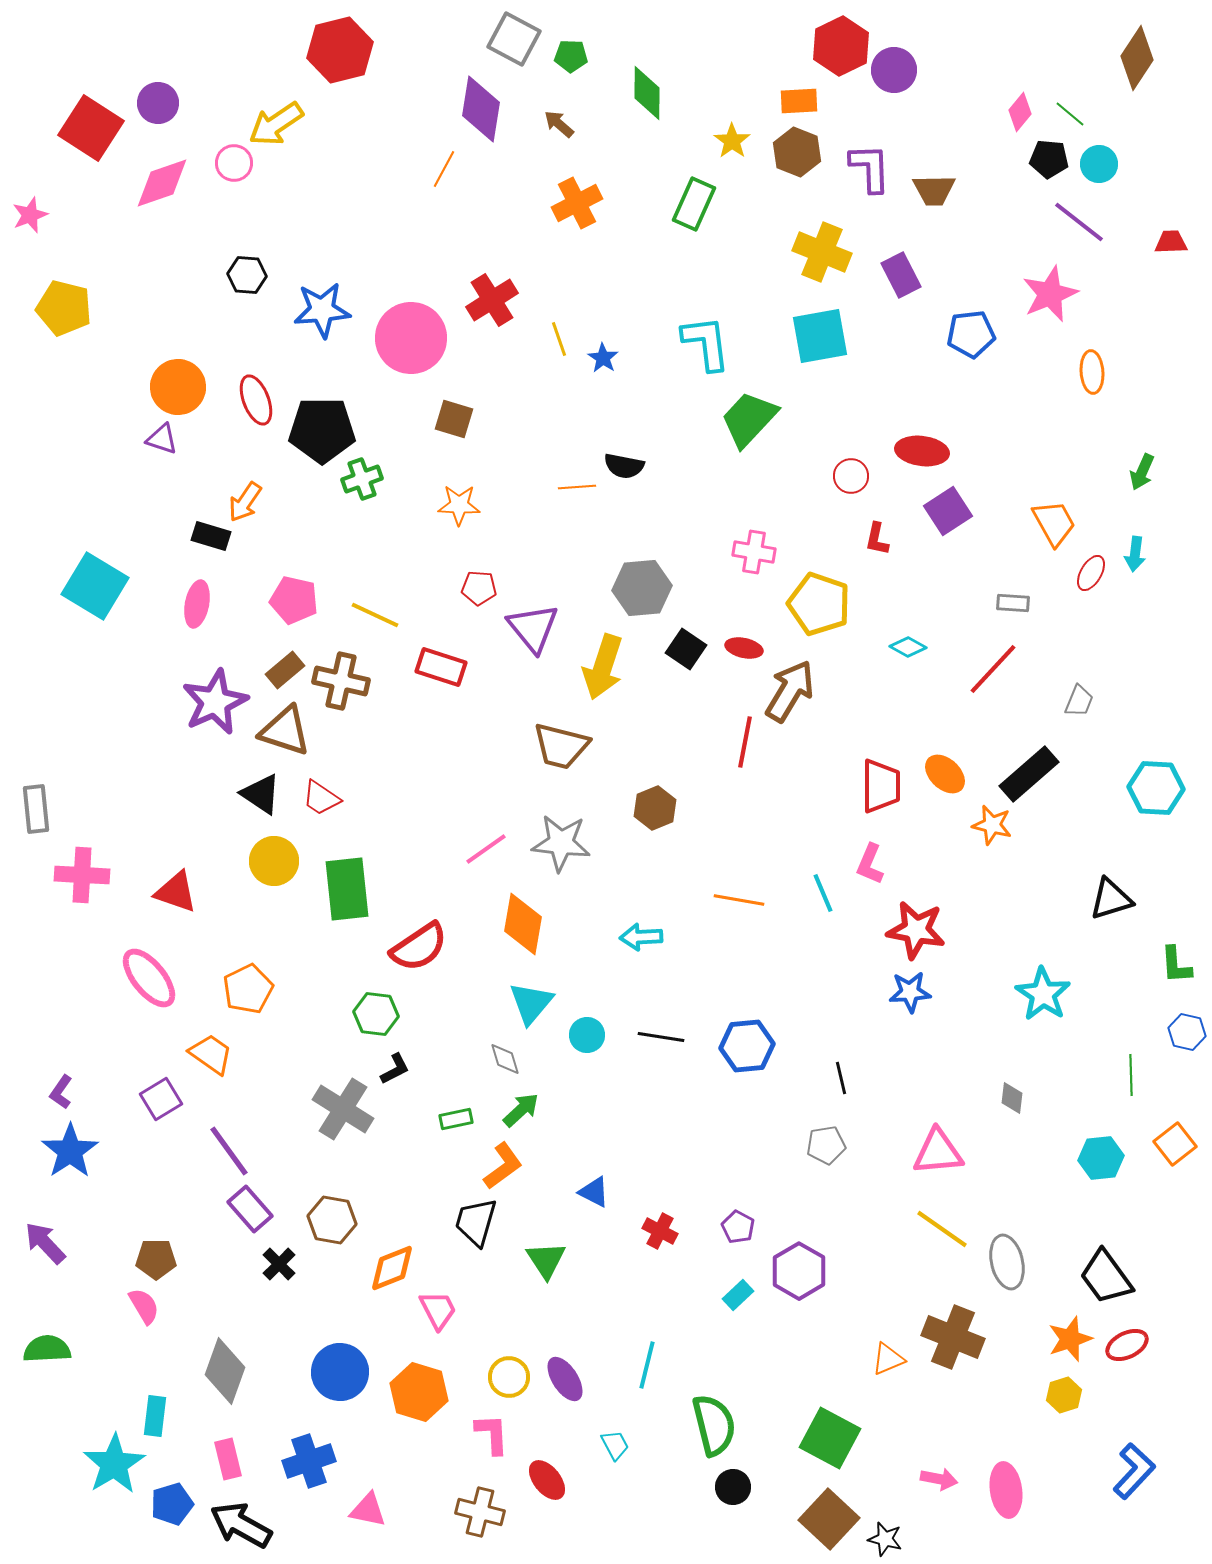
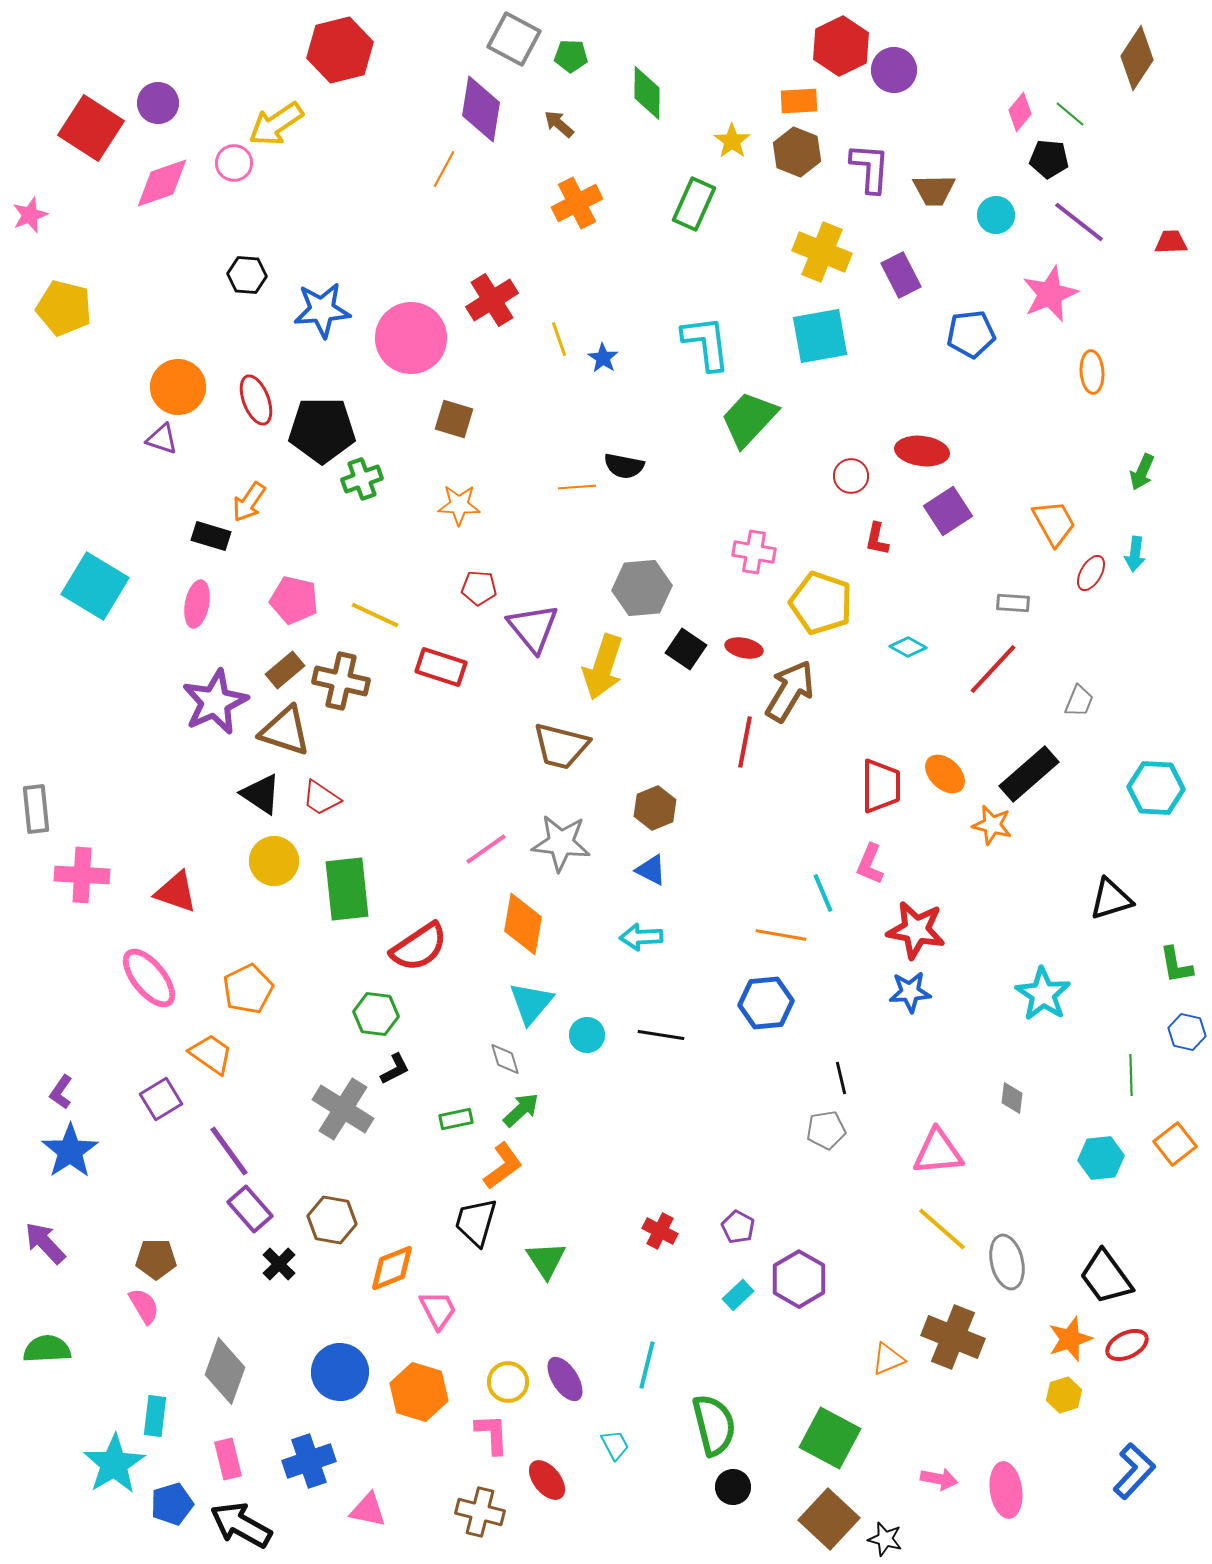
cyan circle at (1099, 164): moved 103 px left, 51 px down
purple L-shape at (870, 168): rotated 6 degrees clockwise
orange arrow at (245, 502): moved 4 px right
yellow pentagon at (819, 604): moved 2 px right, 1 px up
orange line at (739, 900): moved 42 px right, 35 px down
green L-shape at (1176, 965): rotated 6 degrees counterclockwise
black line at (661, 1037): moved 2 px up
blue hexagon at (747, 1046): moved 19 px right, 43 px up
gray pentagon at (826, 1145): moved 15 px up
blue triangle at (594, 1192): moved 57 px right, 322 px up
yellow line at (942, 1229): rotated 6 degrees clockwise
purple hexagon at (799, 1271): moved 8 px down
yellow circle at (509, 1377): moved 1 px left, 5 px down
